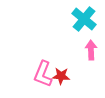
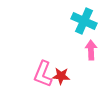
cyan cross: moved 2 px down; rotated 15 degrees counterclockwise
